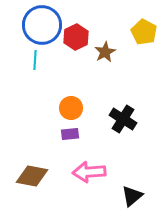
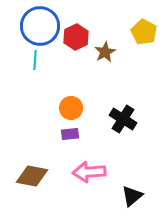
blue circle: moved 2 px left, 1 px down
